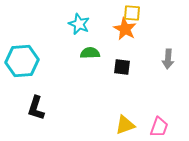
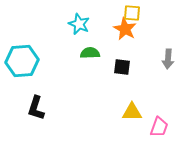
yellow triangle: moved 7 px right, 13 px up; rotated 20 degrees clockwise
